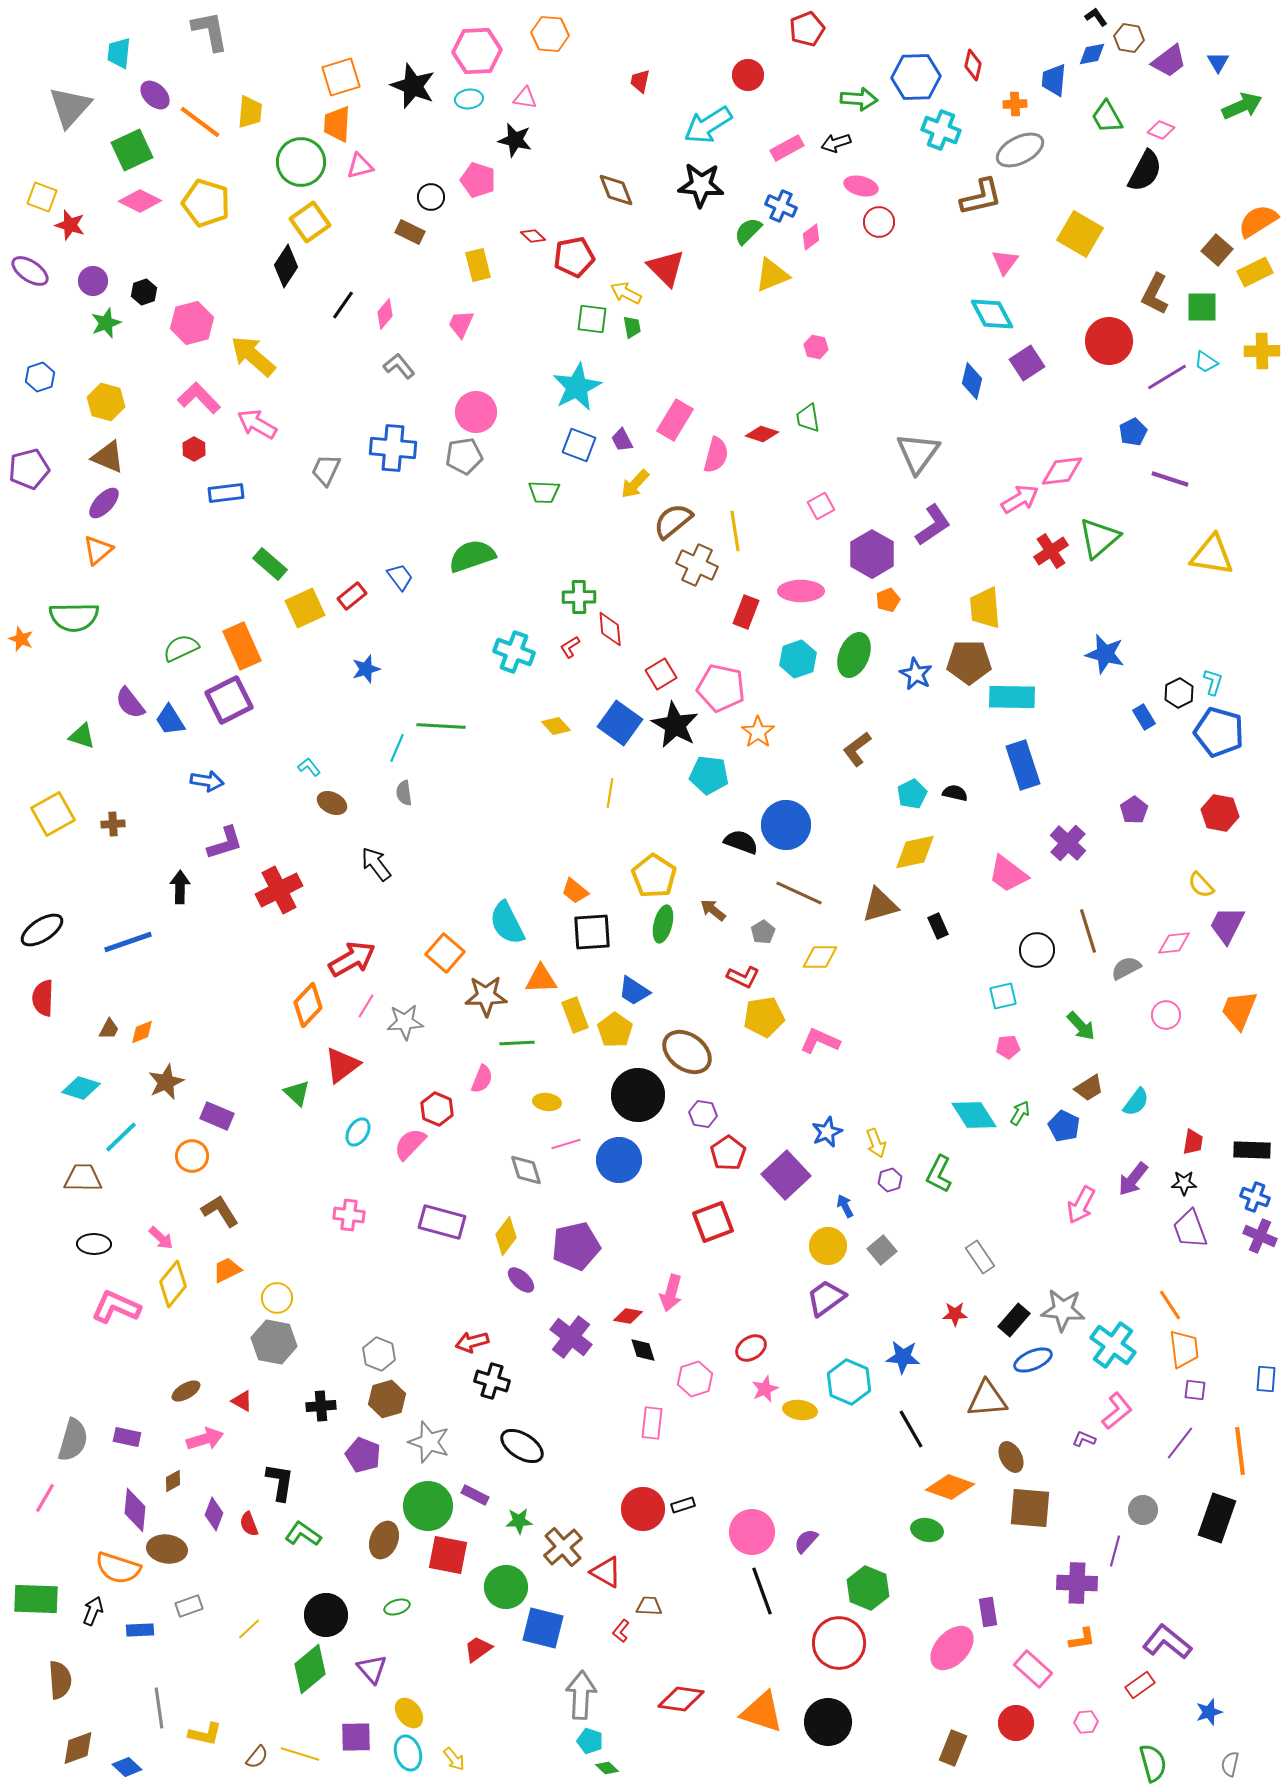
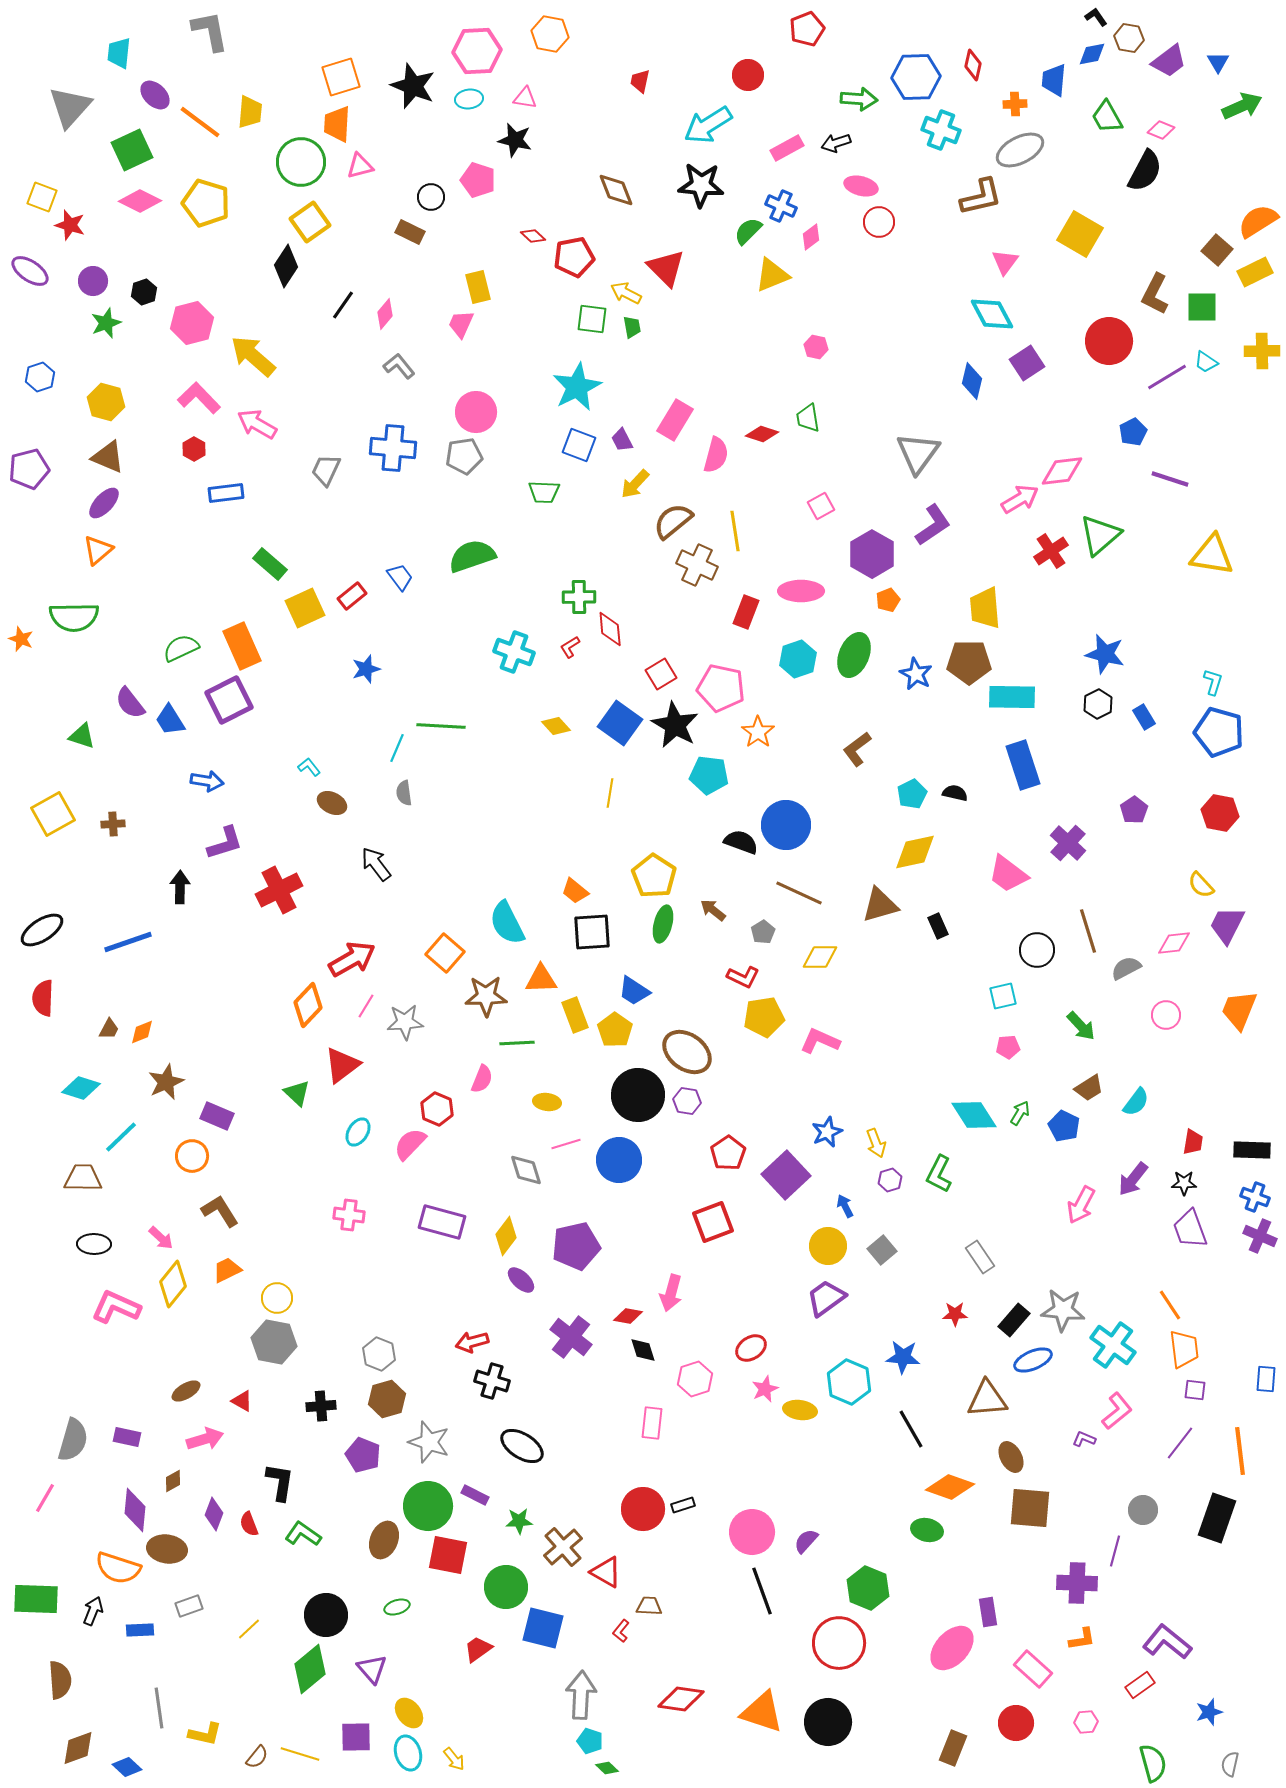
orange hexagon at (550, 34): rotated 6 degrees clockwise
yellow rectangle at (478, 265): moved 22 px down
green triangle at (1099, 538): moved 1 px right, 3 px up
black hexagon at (1179, 693): moved 81 px left, 11 px down
purple hexagon at (703, 1114): moved 16 px left, 13 px up
